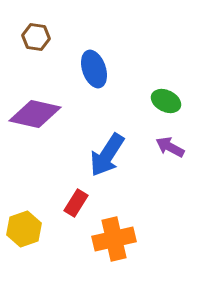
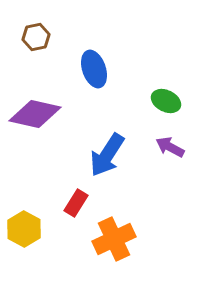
brown hexagon: rotated 20 degrees counterclockwise
yellow hexagon: rotated 12 degrees counterclockwise
orange cross: rotated 12 degrees counterclockwise
